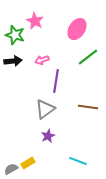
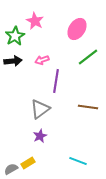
green star: moved 1 px down; rotated 24 degrees clockwise
gray triangle: moved 5 px left
purple star: moved 8 px left
